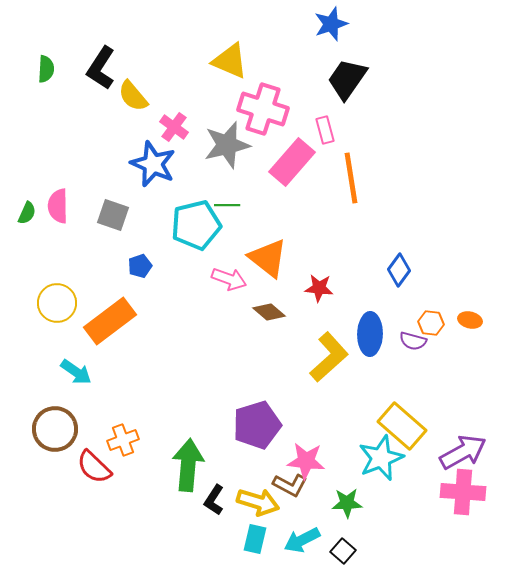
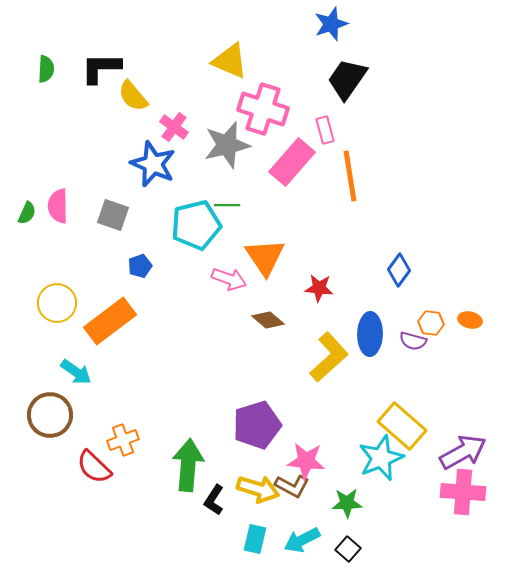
black L-shape at (101, 68): rotated 57 degrees clockwise
orange line at (351, 178): moved 1 px left, 2 px up
orange triangle at (268, 258): moved 3 px left, 1 px up; rotated 18 degrees clockwise
brown diamond at (269, 312): moved 1 px left, 8 px down
brown circle at (55, 429): moved 5 px left, 14 px up
brown L-shape at (290, 485): moved 2 px right, 1 px down
yellow arrow at (258, 502): moved 13 px up
black square at (343, 551): moved 5 px right, 2 px up
